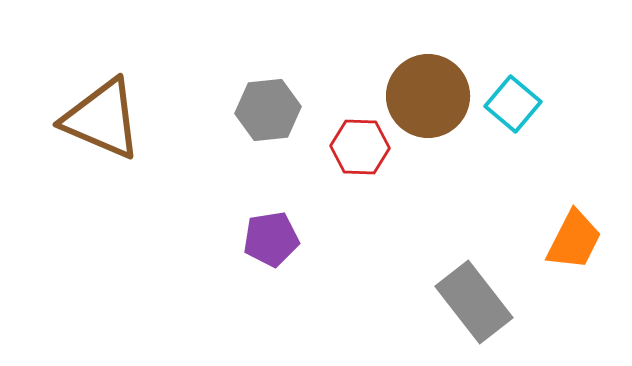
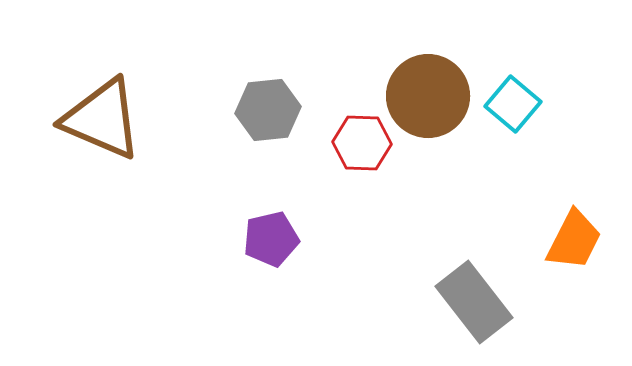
red hexagon: moved 2 px right, 4 px up
purple pentagon: rotated 4 degrees counterclockwise
